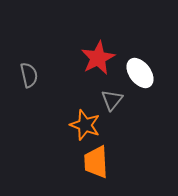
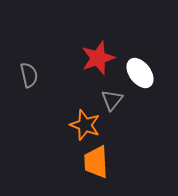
red star: rotated 8 degrees clockwise
